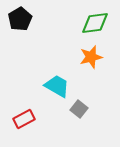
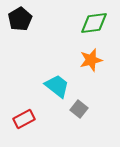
green diamond: moved 1 px left
orange star: moved 3 px down
cyan trapezoid: rotated 8 degrees clockwise
